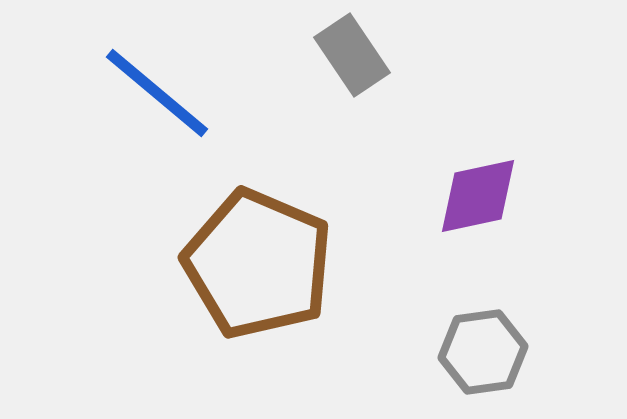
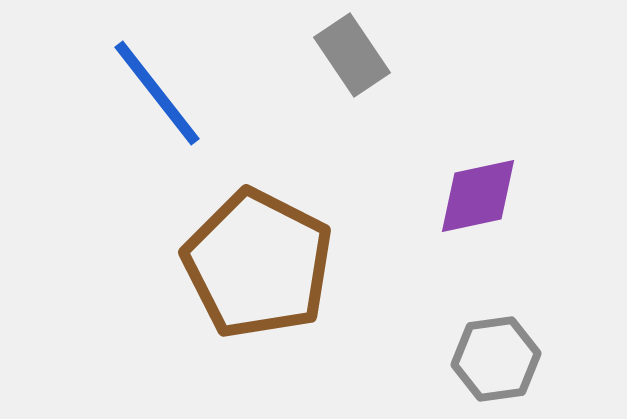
blue line: rotated 12 degrees clockwise
brown pentagon: rotated 4 degrees clockwise
gray hexagon: moved 13 px right, 7 px down
